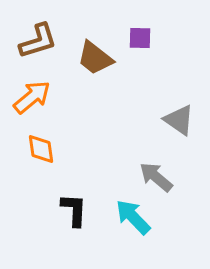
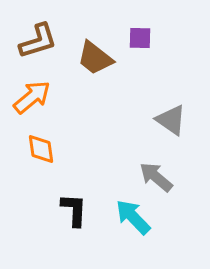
gray triangle: moved 8 px left
